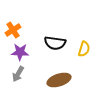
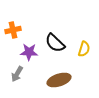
orange cross: rotated 21 degrees clockwise
black semicircle: rotated 35 degrees clockwise
purple star: moved 9 px right
gray arrow: moved 1 px left
